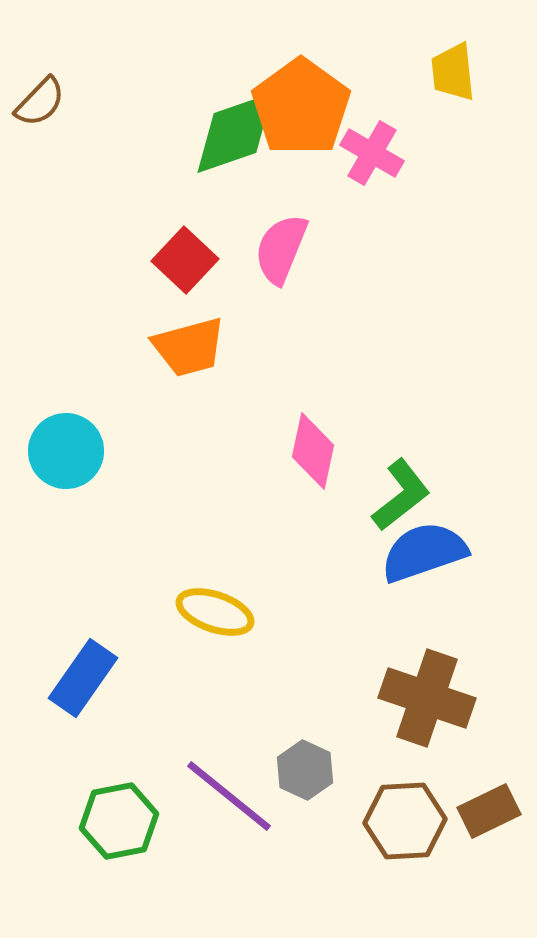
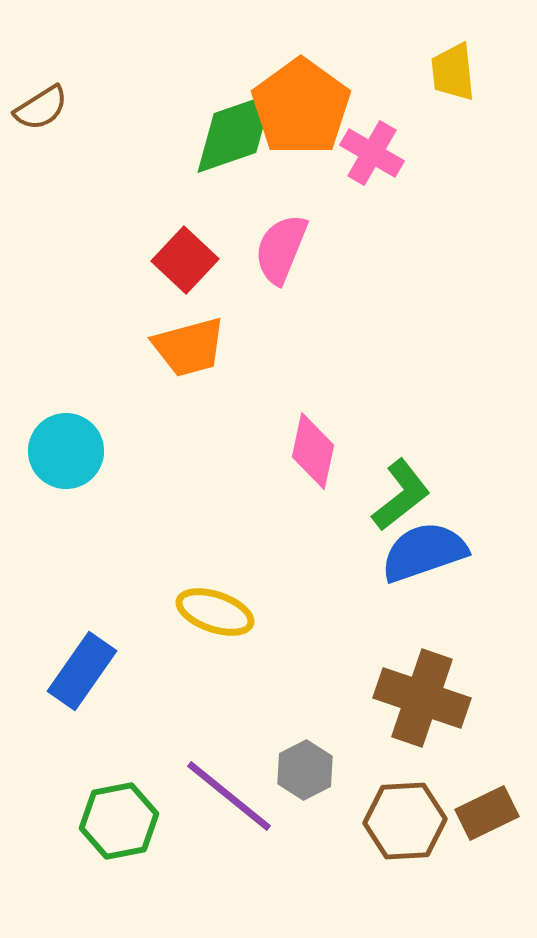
brown semicircle: moved 1 px right, 6 px down; rotated 14 degrees clockwise
blue rectangle: moved 1 px left, 7 px up
brown cross: moved 5 px left
gray hexagon: rotated 8 degrees clockwise
brown rectangle: moved 2 px left, 2 px down
